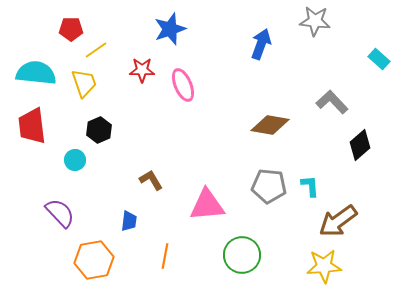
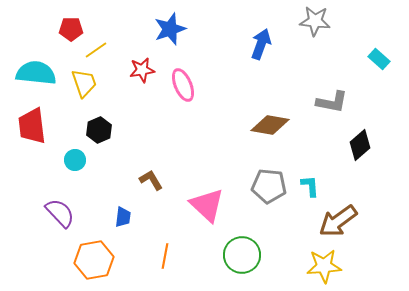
red star: rotated 10 degrees counterclockwise
gray L-shape: rotated 144 degrees clockwise
pink triangle: rotated 48 degrees clockwise
blue trapezoid: moved 6 px left, 4 px up
